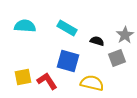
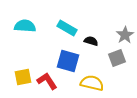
black semicircle: moved 6 px left
